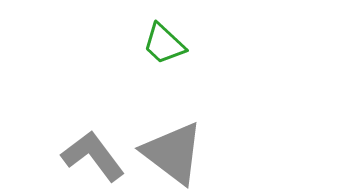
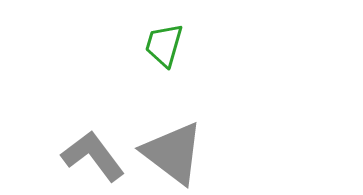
green trapezoid: moved 1 px down; rotated 63 degrees clockwise
